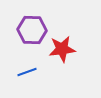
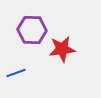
blue line: moved 11 px left, 1 px down
